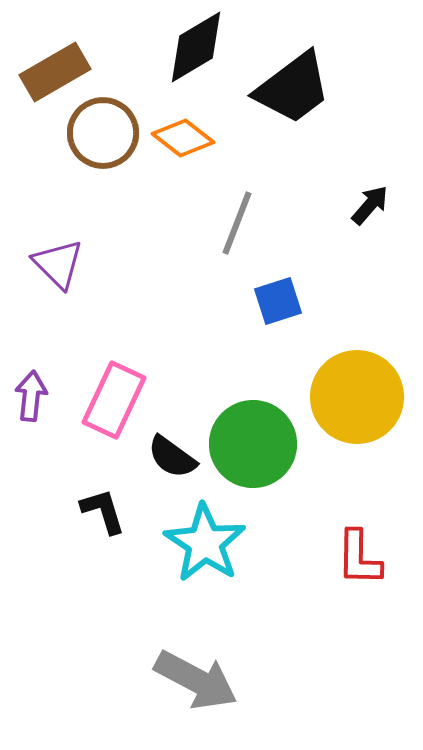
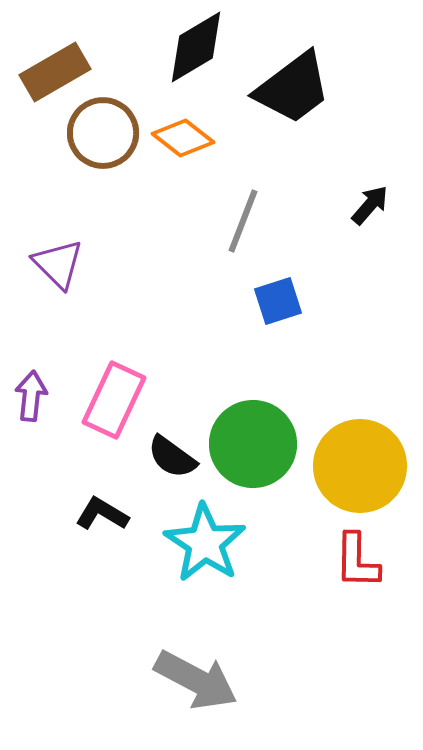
gray line: moved 6 px right, 2 px up
yellow circle: moved 3 px right, 69 px down
black L-shape: moved 1 px left, 3 px down; rotated 42 degrees counterclockwise
red L-shape: moved 2 px left, 3 px down
